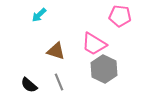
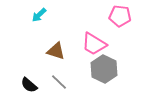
gray line: rotated 24 degrees counterclockwise
